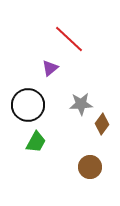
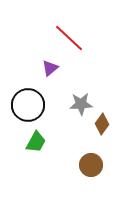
red line: moved 1 px up
brown circle: moved 1 px right, 2 px up
